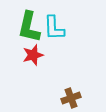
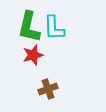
brown cross: moved 23 px left, 9 px up
